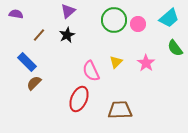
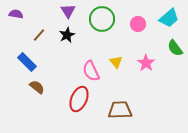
purple triangle: rotated 21 degrees counterclockwise
green circle: moved 12 px left, 1 px up
yellow triangle: rotated 24 degrees counterclockwise
brown semicircle: moved 3 px right, 4 px down; rotated 84 degrees clockwise
